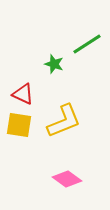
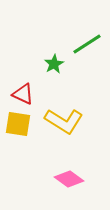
green star: rotated 24 degrees clockwise
yellow L-shape: rotated 54 degrees clockwise
yellow square: moved 1 px left, 1 px up
pink diamond: moved 2 px right
